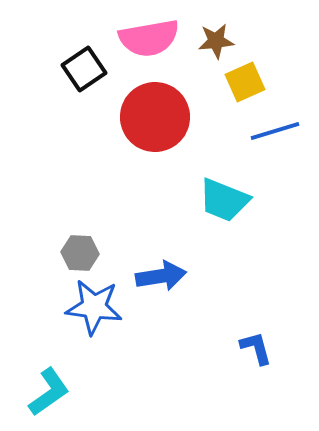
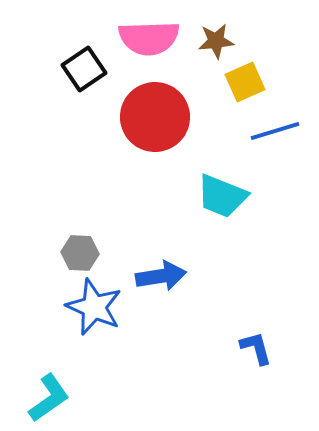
pink semicircle: rotated 8 degrees clockwise
cyan trapezoid: moved 2 px left, 4 px up
blue star: rotated 16 degrees clockwise
cyan L-shape: moved 6 px down
